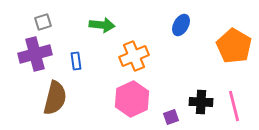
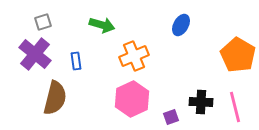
green arrow: rotated 10 degrees clockwise
orange pentagon: moved 4 px right, 9 px down
purple cross: rotated 36 degrees counterclockwise
pink line: moved 1 px right, 1 px down
